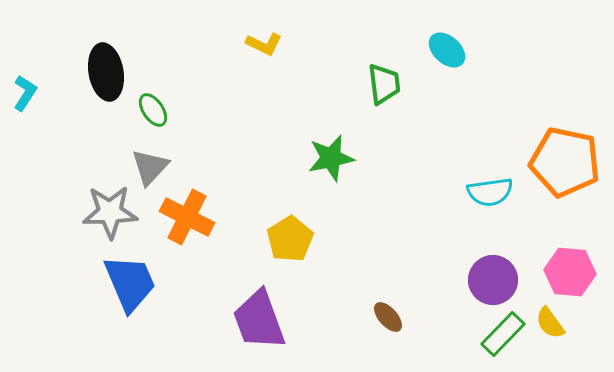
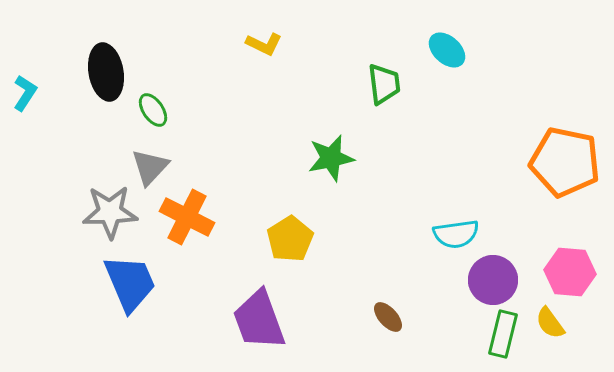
cyan semicircle: moved 34 px left, 42 px down
green rectangle: rotated 30 degrees counterclockwise
